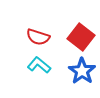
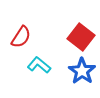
red semicircle: moved 17 px left; rotated 75 degrees counterclockwise
